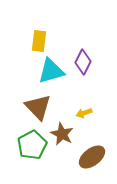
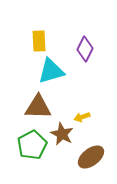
yellow rectangle: rotated 10 degrees counterclockwise
purple diamond: moved 2 px right, 13 px up
brown triangle: rotated 44 degrees counterclockwise
yellow arrow: moved 2 px left, 4 px down
brown ellipse: moved 1 px left
